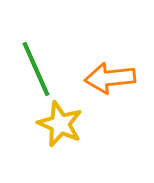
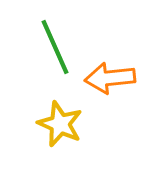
green line: moved 19 px right, 22 px up
